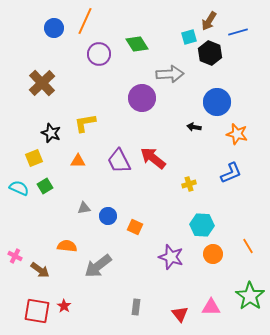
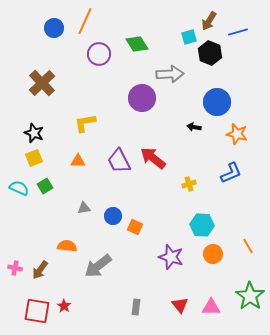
black star at (51, 133): moved 17 px left
blue circle at (108, 216): moved 5 px right
pink cross at (15, 256): moved 12 px down; rotated 16 degrees counterclockwise
brown arrow at (40, 270): rotated 90 degrees clockwise
red triangle at (180, 314): moved 9 px up
